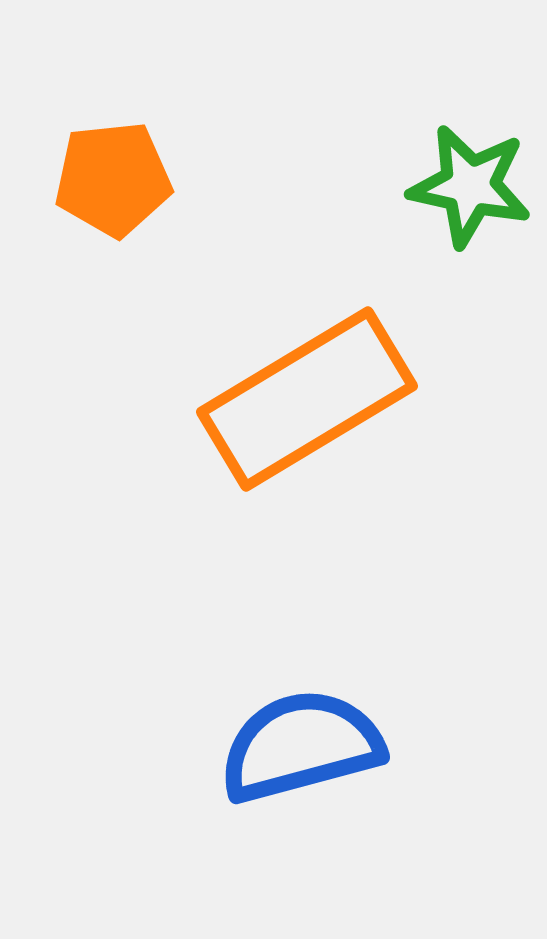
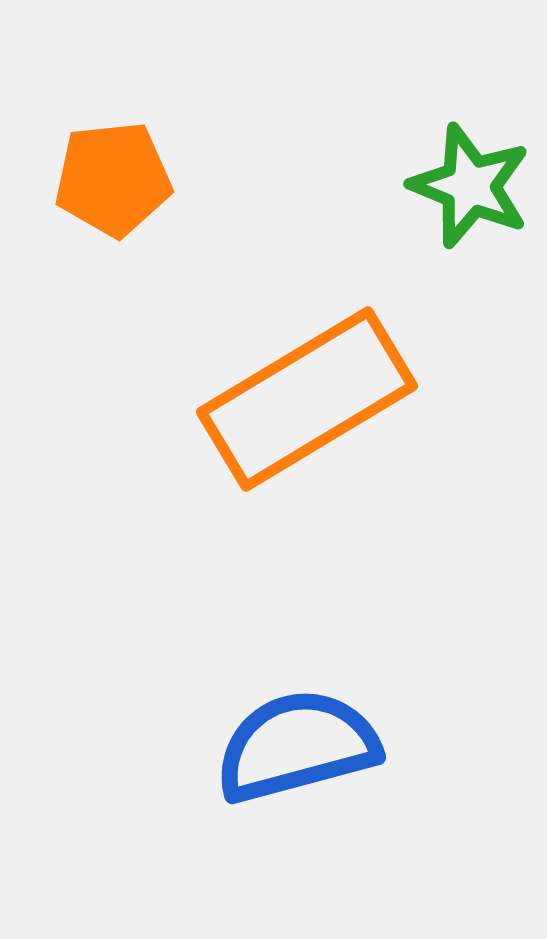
green star: rotated 10 degrees clockwise
blue semicircle: moved 4 px left
